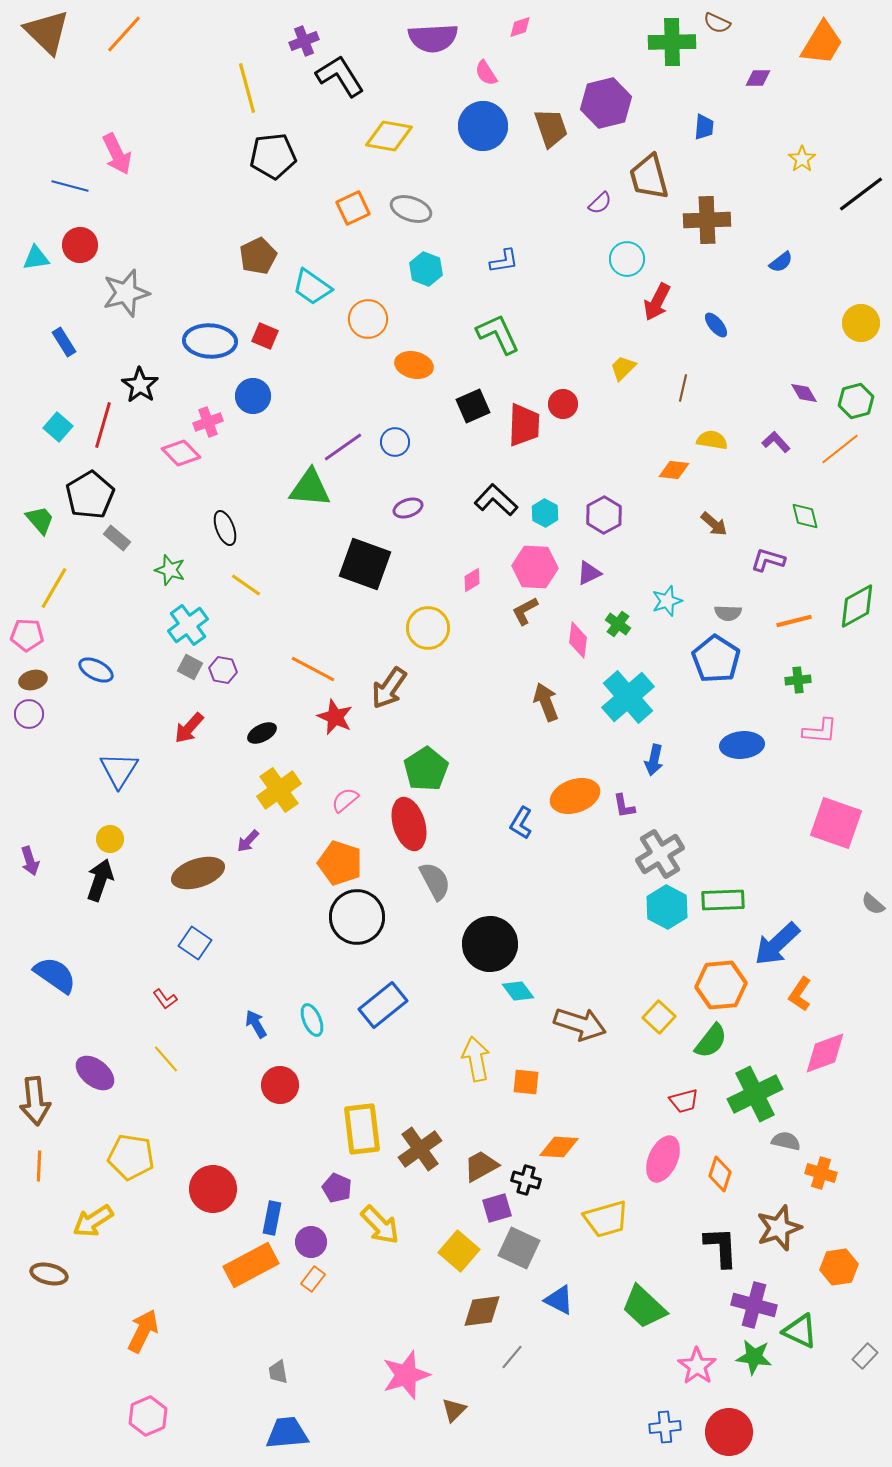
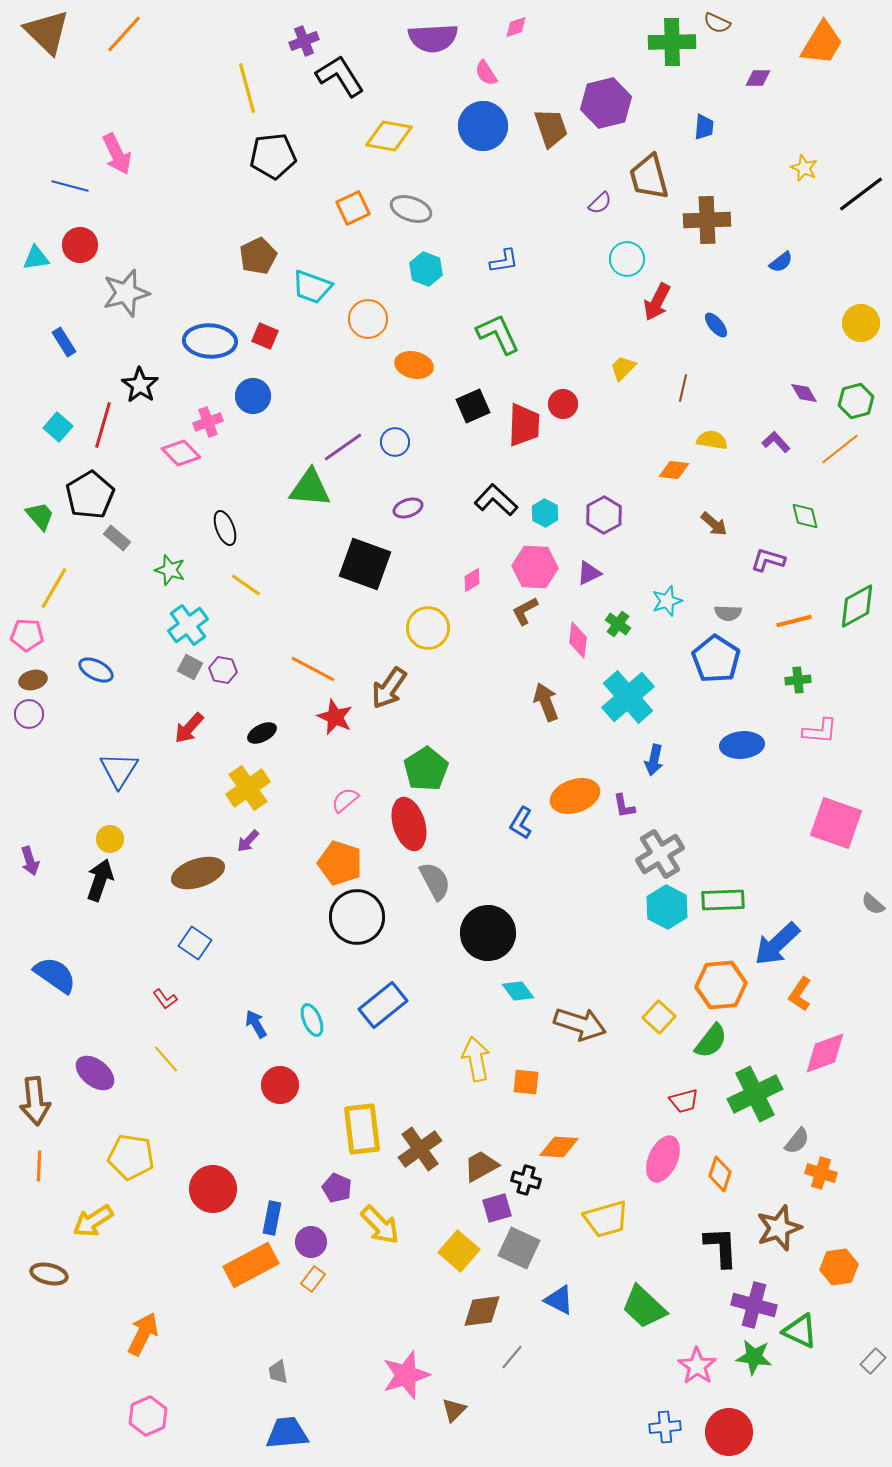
pink diamond at (520, 27): moved 4 px left
yellow star at (802, 159): moved 2 px right, 9 px down; rotated 12 degrees counterclockwise
cyan trapezoid at (312, 287): rotated 15 degrees counterclockwise
green trapezoid at (40, 520): moved 4 px up
yellow cross at (279, 790): moved 31 px left, 2 px up
black circle at (490, 944): moved 2 px left, 11 px up
gray semicircle at (786, 1141): moved 11 px right; rotated 116 degrees clockwise
orange arrow at (143, 1331): moved 3 px down
gray rectangle at (865, 1356): moved 8 px right, 5 px down
